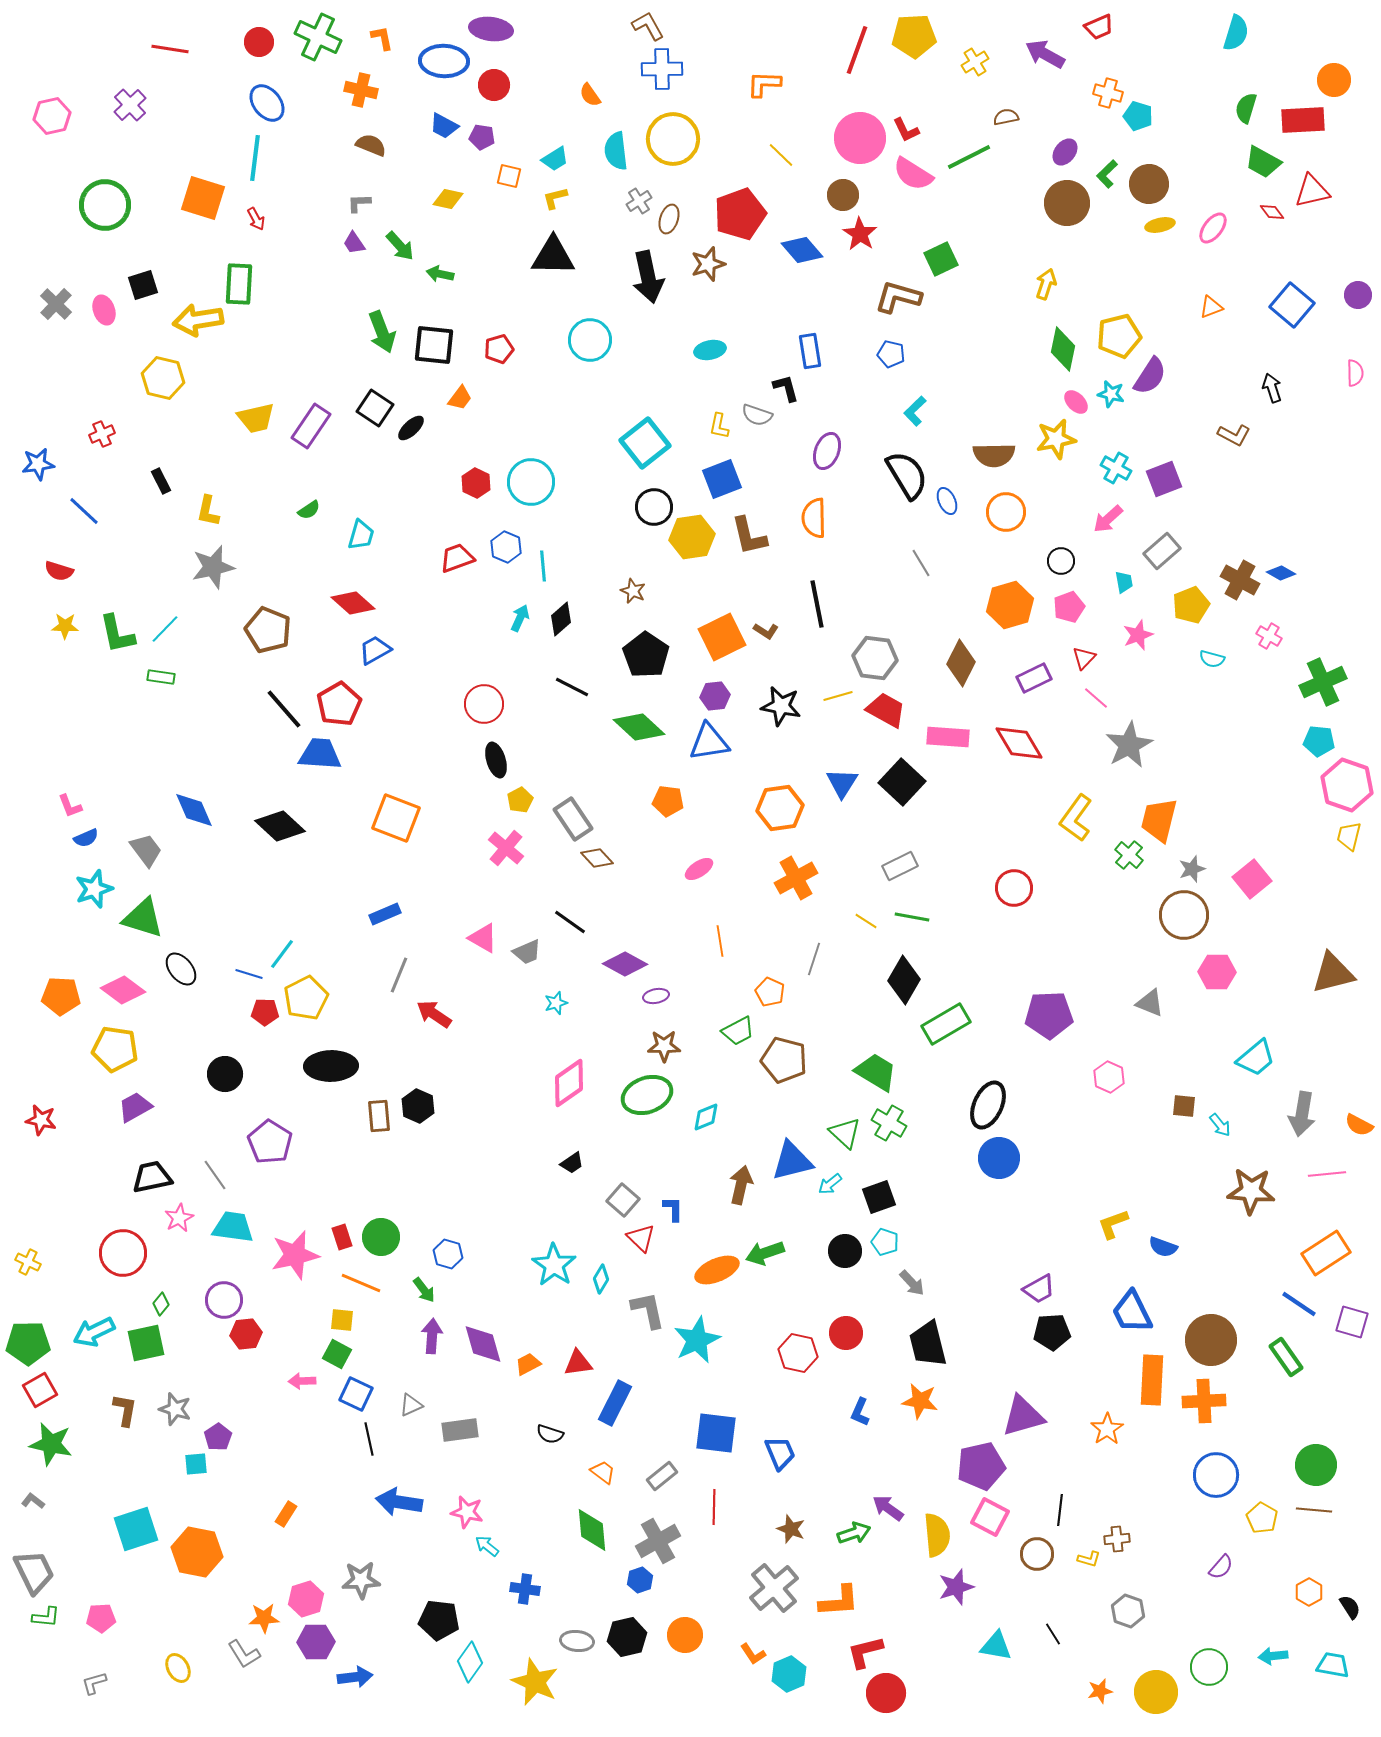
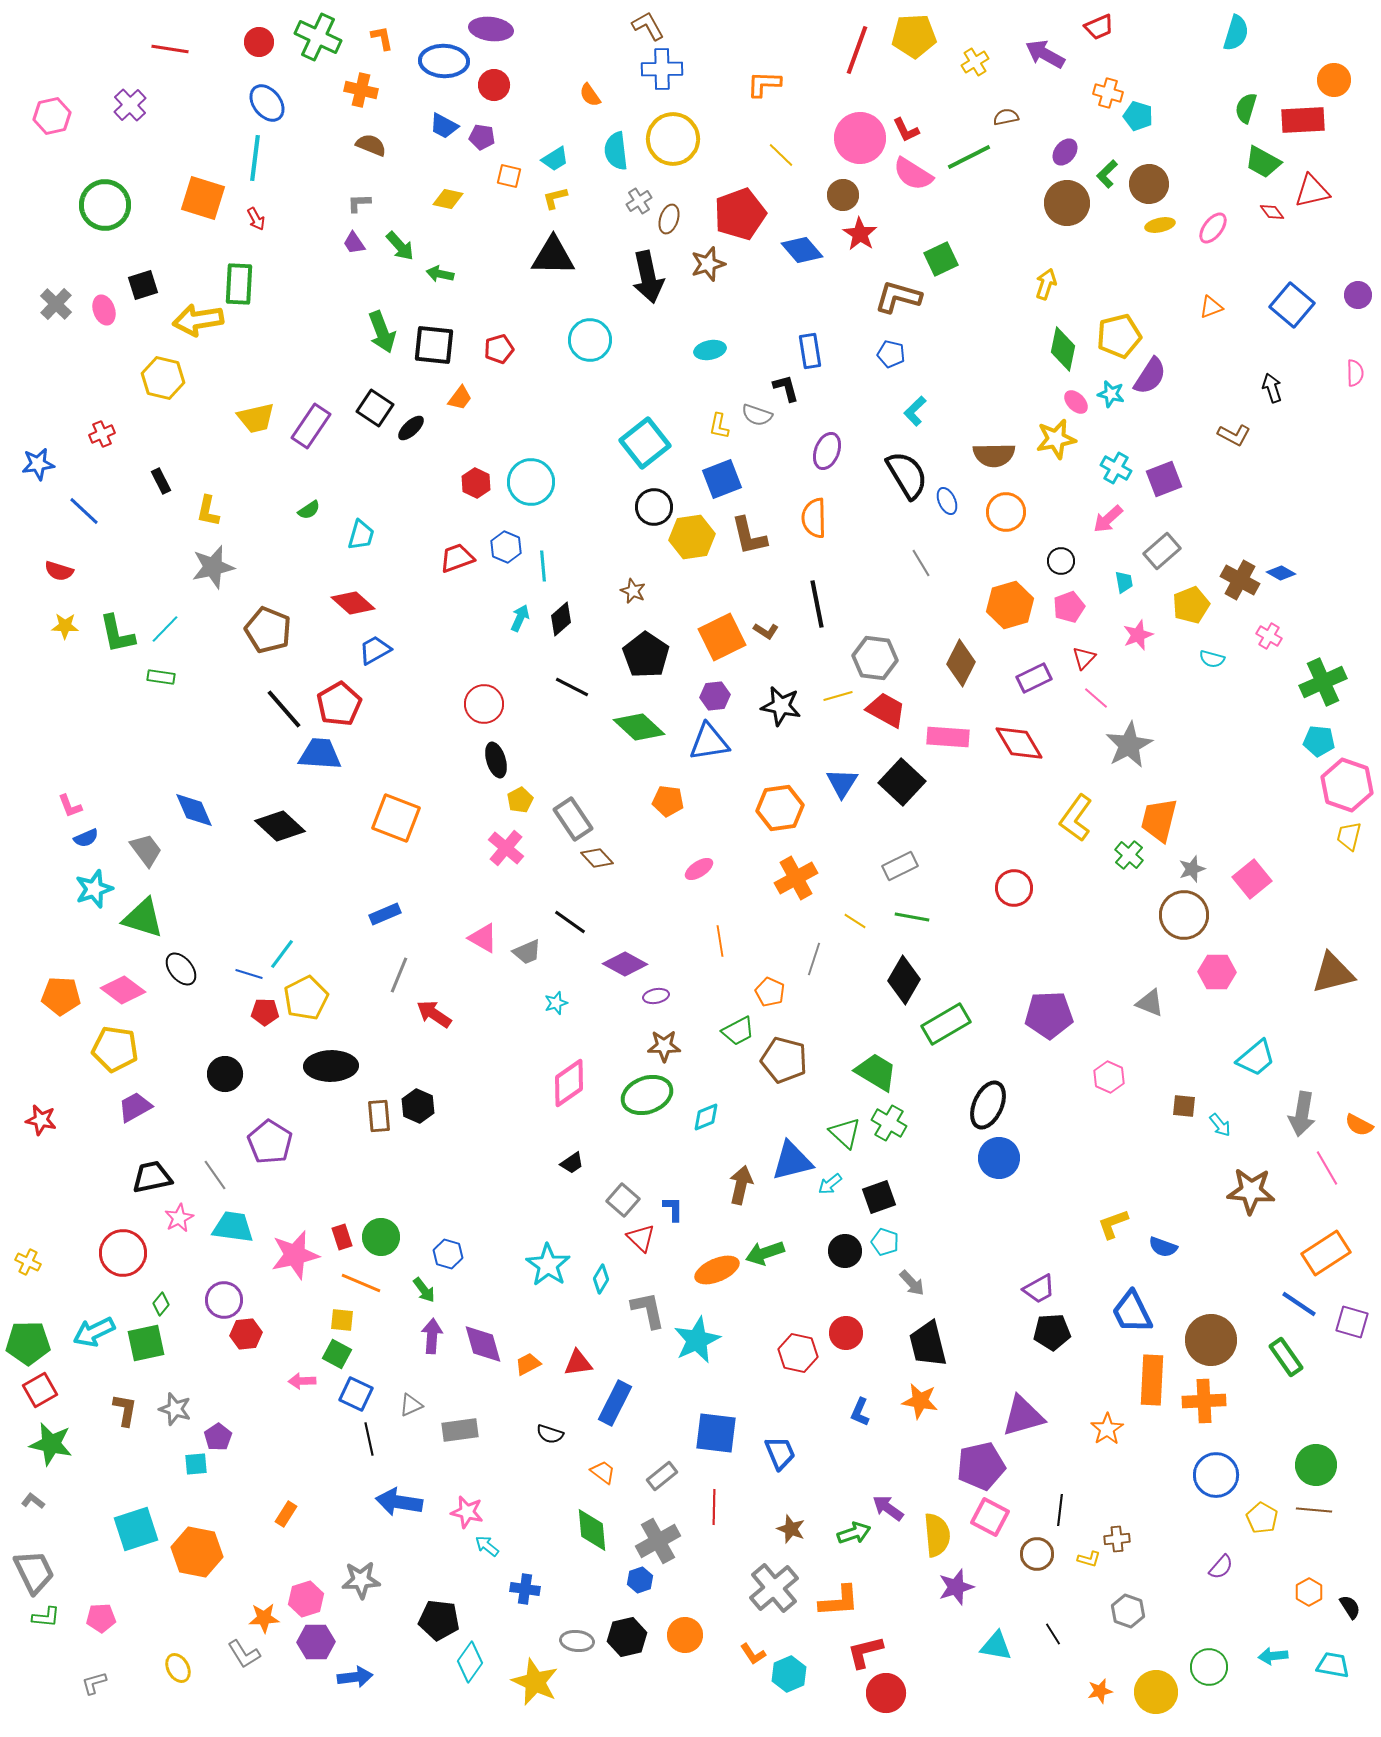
yellow line at (866, 921): moved 11 px left
pink line at (1327, 1174): moved 6 px up; rotated 66 degrees clockwise
cyan star at (554, 1265): moved 6 px left
